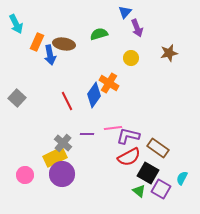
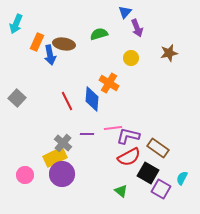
cyan arrow: rotated 48 degrees clockwise
blue diamond: moved 2 px left, 4 px down; rotated 30 degrees counterclockwise
green triangle: moved 18 px left
